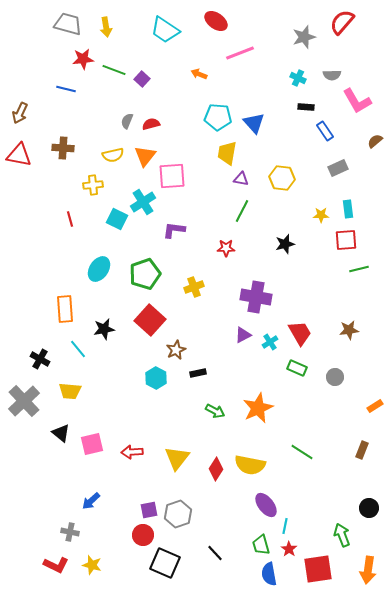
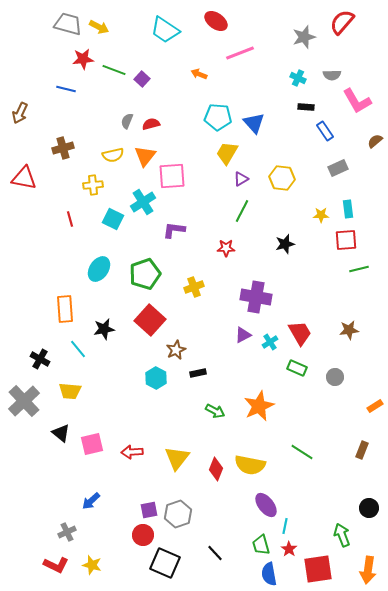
yellow arrow at (106, 27): moved 7 px left; rotated 54 degrees counterclockwise
brown cross at (63, 148): rotated 20 degrees counterclockwise
yellow trapezoid at (227, 153): rotated 20 degrees clockwise
red triangle at (19, 155): moved 5 px right, 23 px down
purple triangle at (241, 179): rotated 42 degrees counterclockwise
cyan square at (117, 219): moved 4 px left
orange star at (258, 408): moved 1 px right, 2 px up
red diamond at (216, 469): rotated 10 degrees counterclockwise
gray cross at (70, 532): moved 3 px left; rotated 36 degrees counterclockwise
